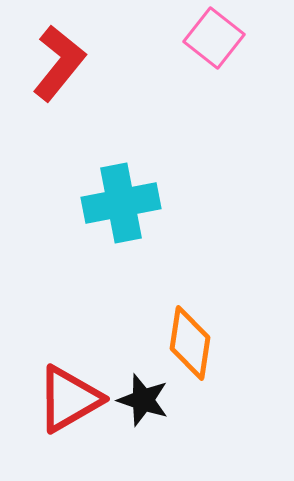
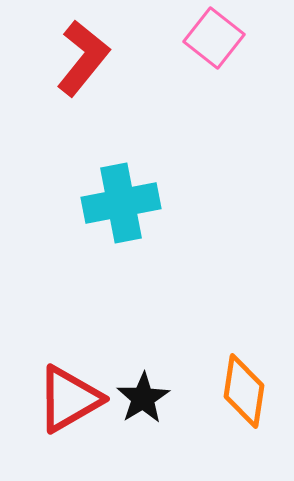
red L-shape: moved 24 px right, 5 px up
orange diamond: moved 54 px right, 48 px down
black star: moved 2 px up; rotated 22 degrees clockwise
